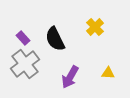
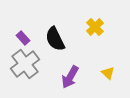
yellow triangle: rotated 40 degrees clockwise
